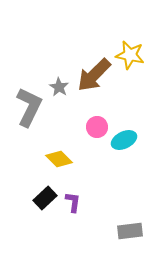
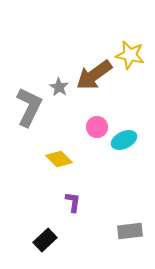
brown arrow: rotated 9 degrees clockwise
black rectangle: moved 42 px down
